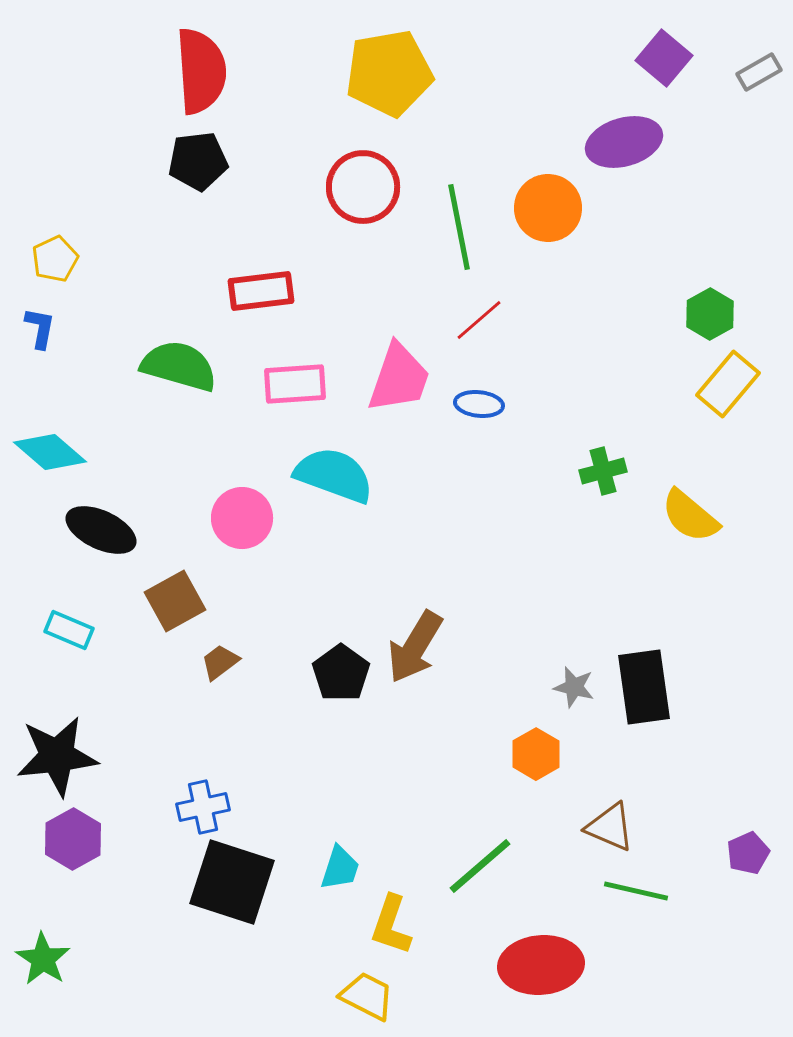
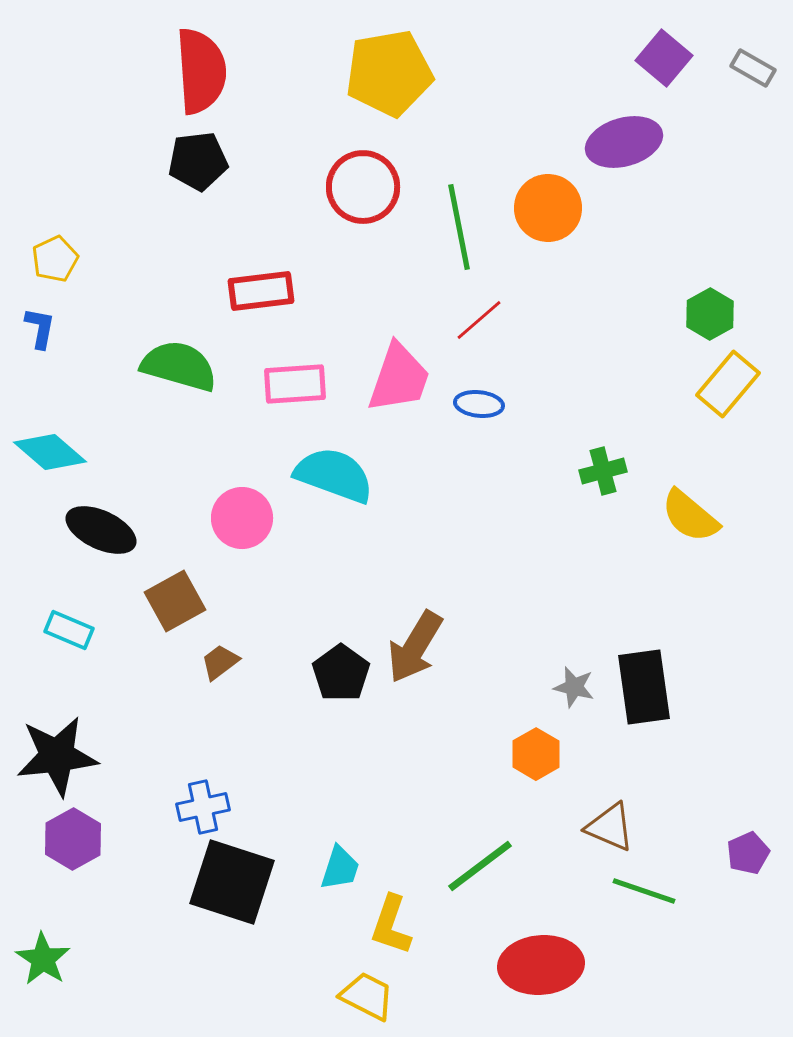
gray rectangle at (759, 72): moved 6 px left, 4 px up; rotated 60 degrees clockwise
green line at (480, 866): rotated 4 degrees clockwise
green line at (636, 891): moved 8 px right; rotated 6 degrees clockwise
